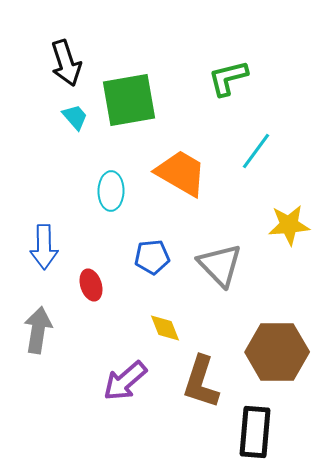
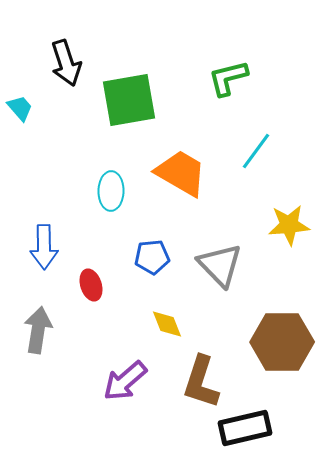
cyan trapezoid: moved 55 px left, 9 px up
yellow diamond: moved 2 px right, 4 px up
brown hexagon: moved 5 px right, 10 px up
black rectangle: moved 10 px left, 4 px up; rotated 72 degrees clockwise
